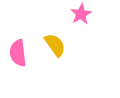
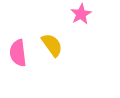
yellow semicircle: moved 3 px left
